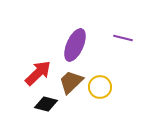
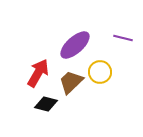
purple ellipse: rotated 24 degrees clockwise
red arrow: rotated 16 degrees counterclockwise
yellow circle: moved 15 px up
